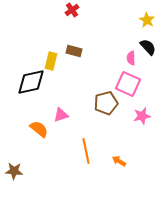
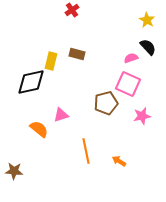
brown rectangle: moved 3 px right, 3 px down
pink semicircle: rotated 72 degrees clockwise
